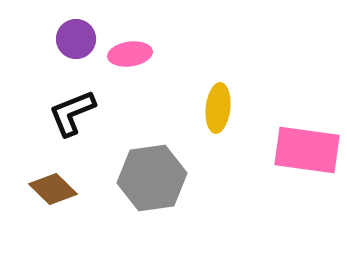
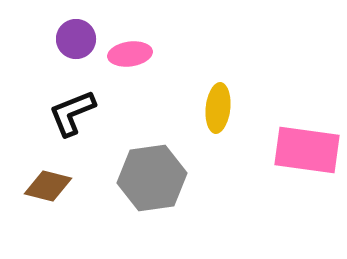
brown diamond: moved 5 px left, 3 px up; rotated 30 degrees counterclockwise
